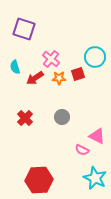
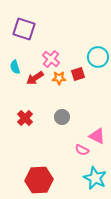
cyan circle: moved 3 px right
